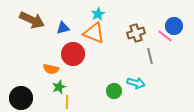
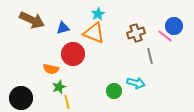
yellow line: rotated 16 degrees counterclockwise
